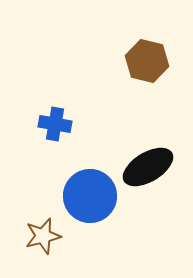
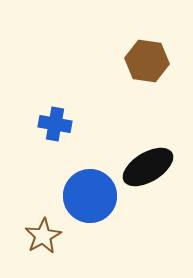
brown hexagon: rotated 6 degrees counterclockwise
brown star: rotated 15 degrees counterclockwise
